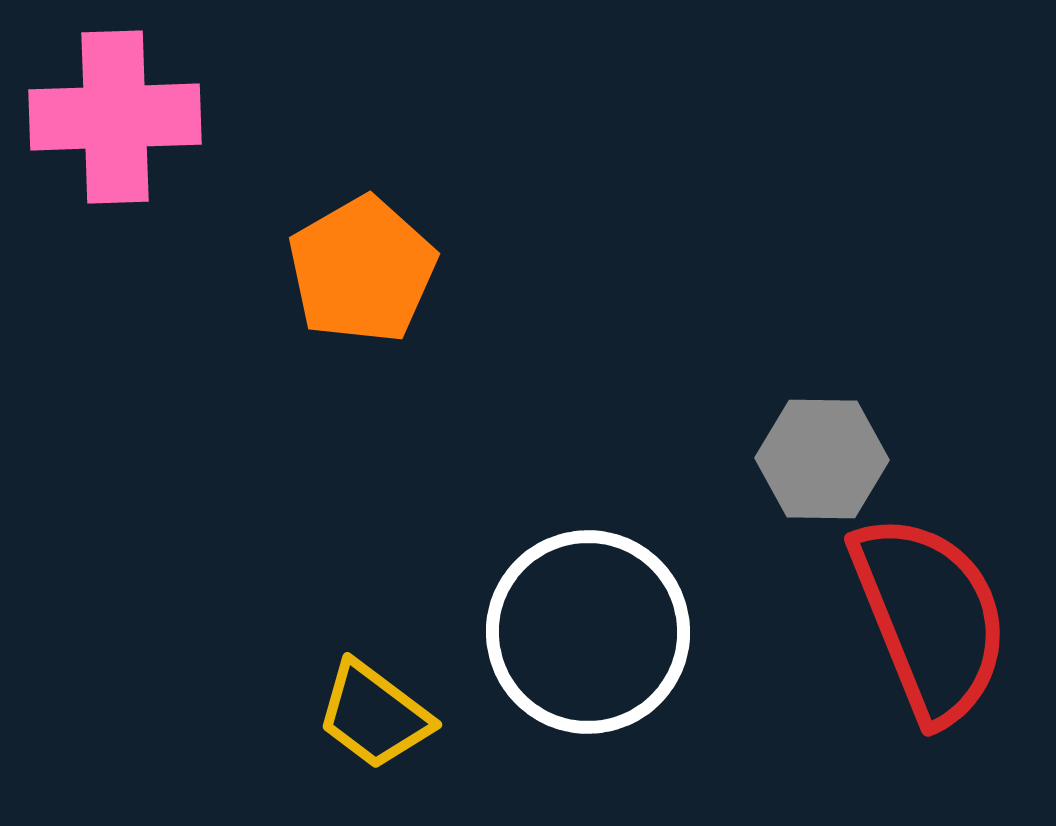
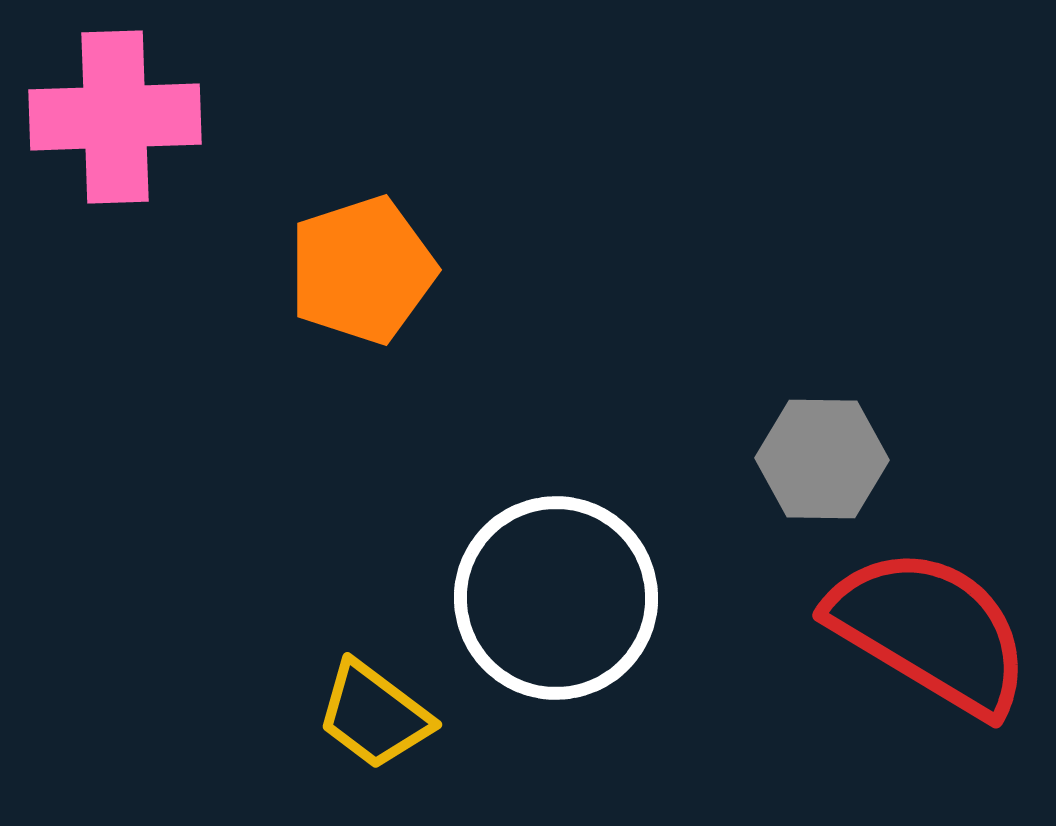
orange pentagon: rotated 12 degrees clockwise
red semicircle: moved 13 px down; rotated 37 degrees counterclockwise
white circle: moved 32 px left, 34 px up
